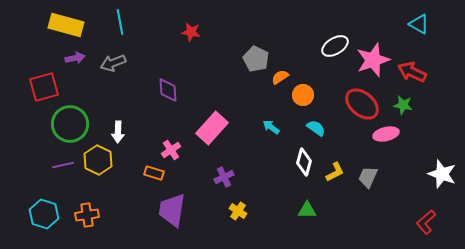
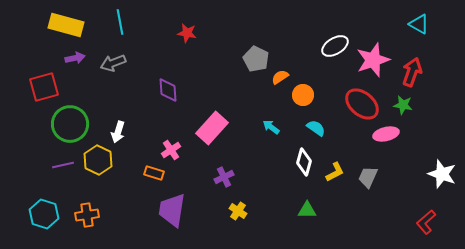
red star: moved 4 px left, 1 px down
red arrow: rotated 84 degrees clockwise
white arrow: rotated 15 degrees clockwise
